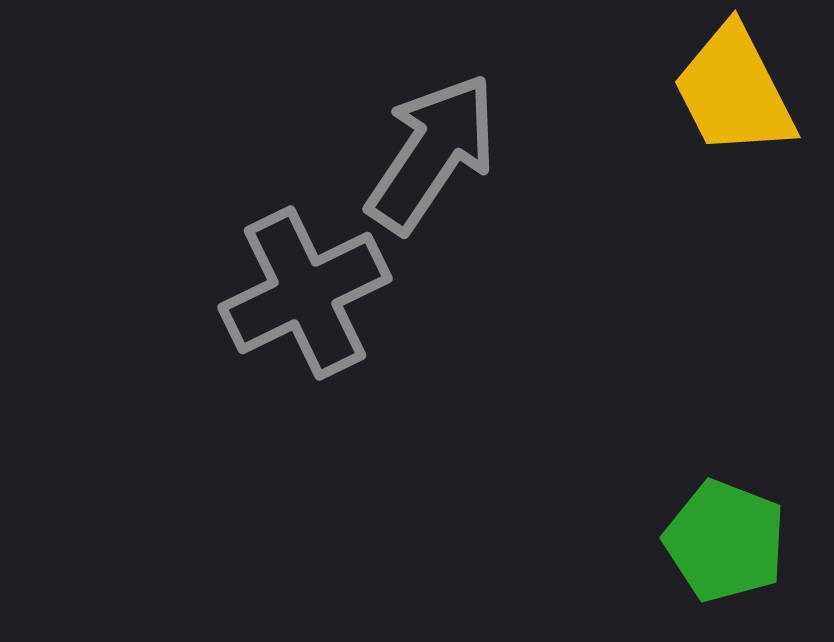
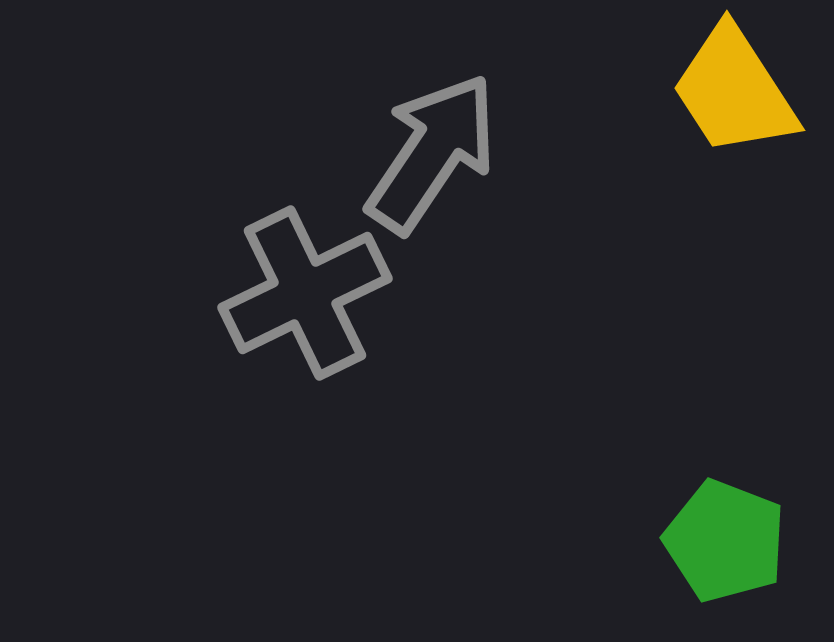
yellow trapezoid: rotated 6 degrees counterclockwise
